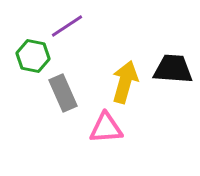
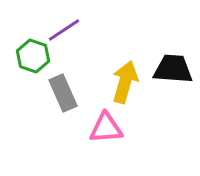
purple line: moved 3 px left, 4 px down
green hexagon: rotated 8 degrees clockwise
